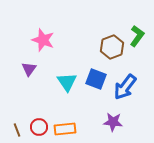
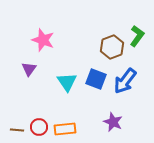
blue arrow: moved 6 px up
purple star: rotated 18 degrees clockwise
brown line: rotated 64 degrees counterclockwise
